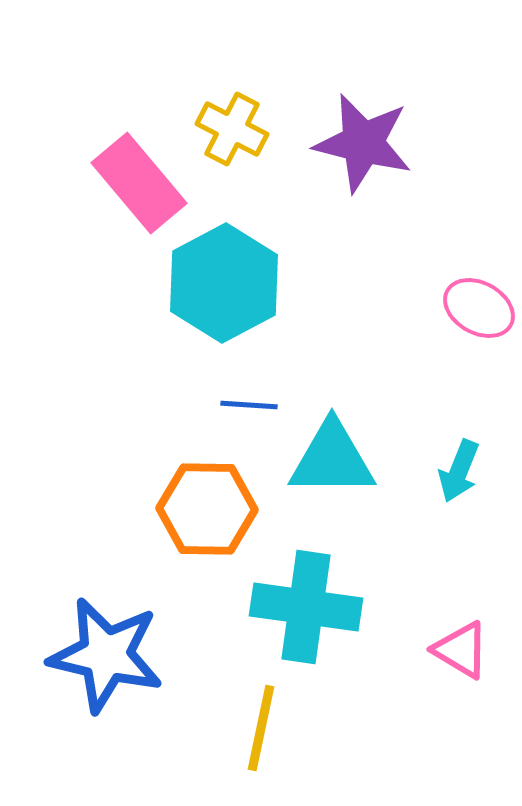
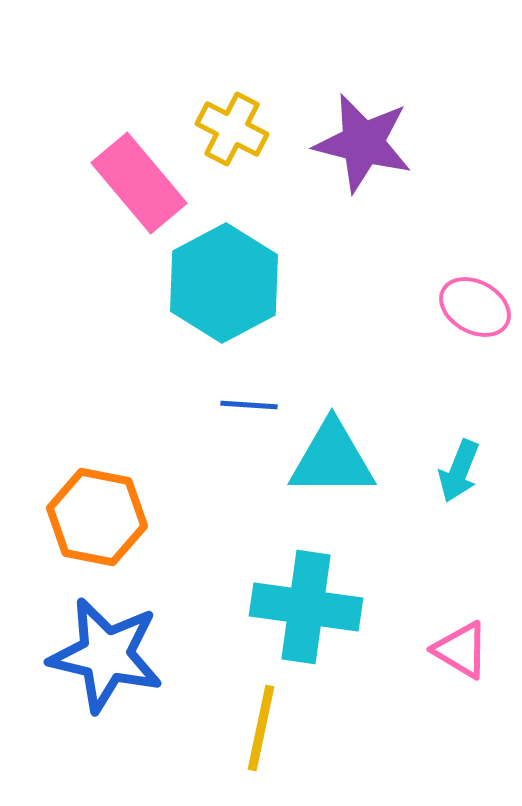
pink ellipse: moved 4 px left, 1 px up
orange hexagon: moved 110 px left, 8 px down; rotated 10 degrees clockwise
